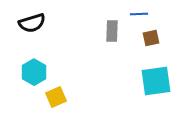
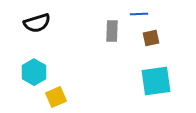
black semicircle: moved 5 px right
